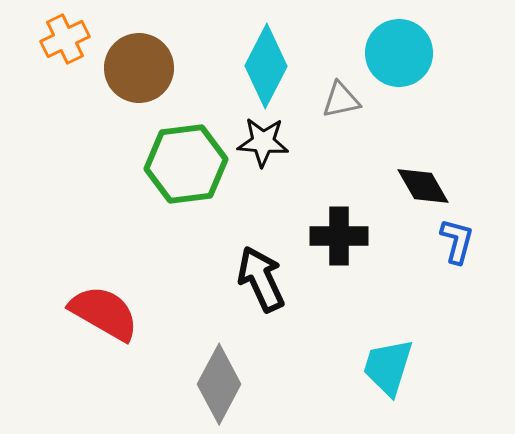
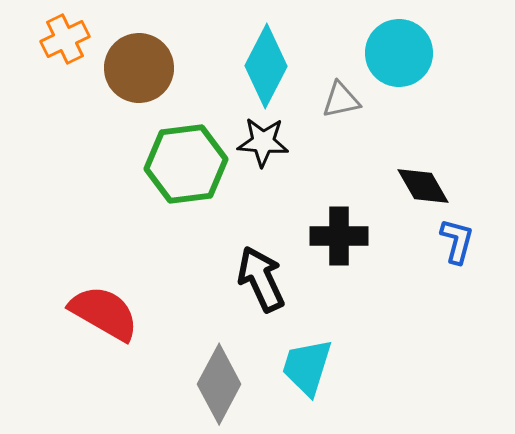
cyan trapezoid: moved 81 px left
